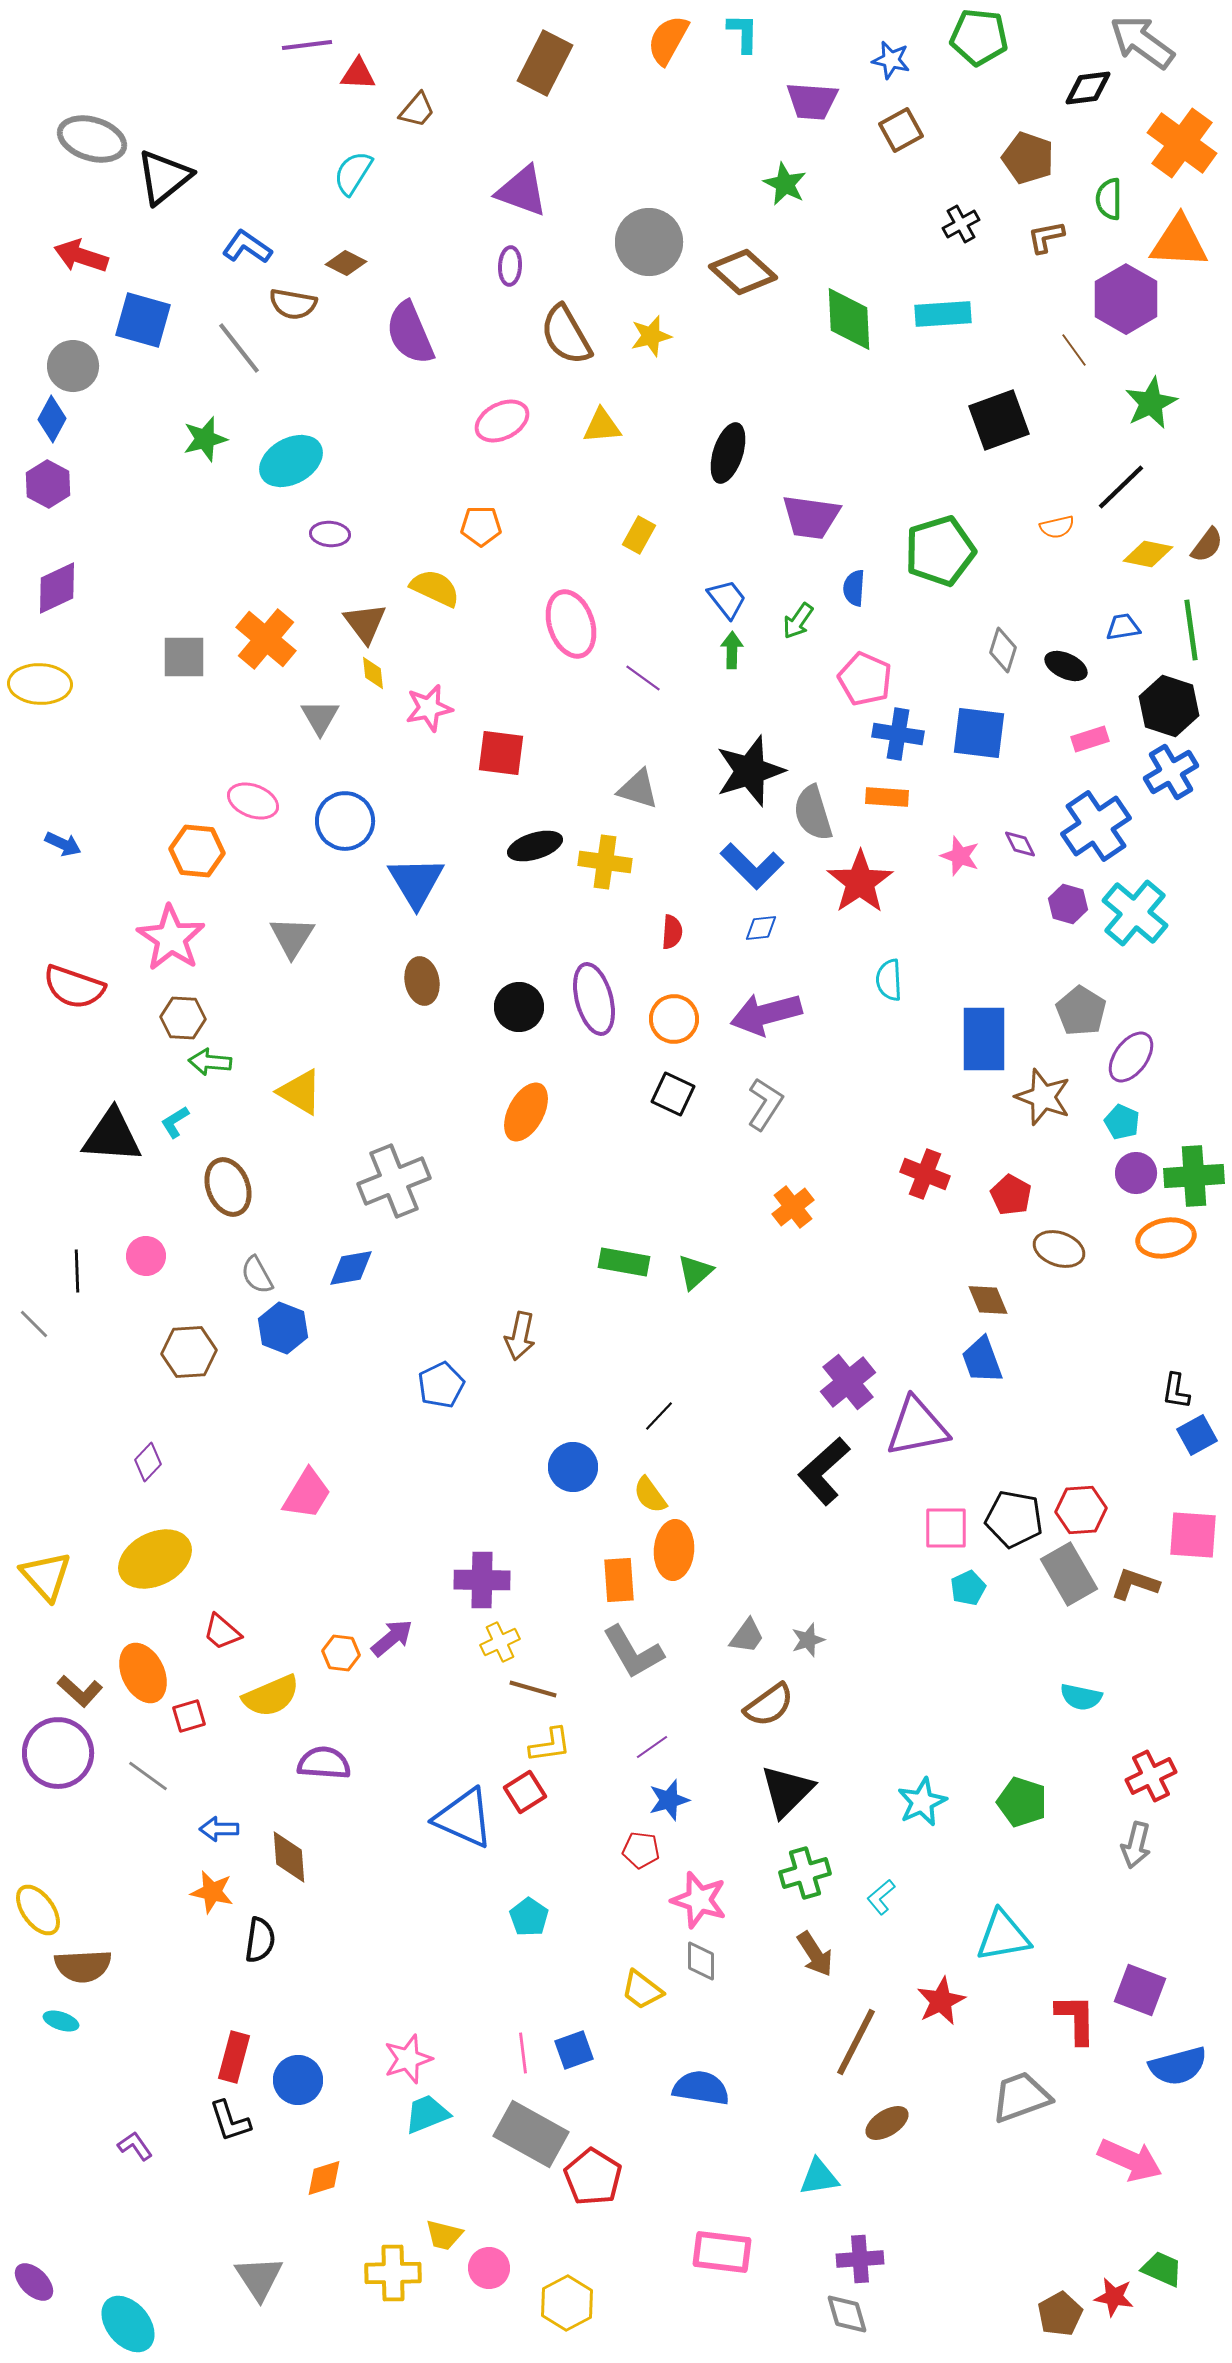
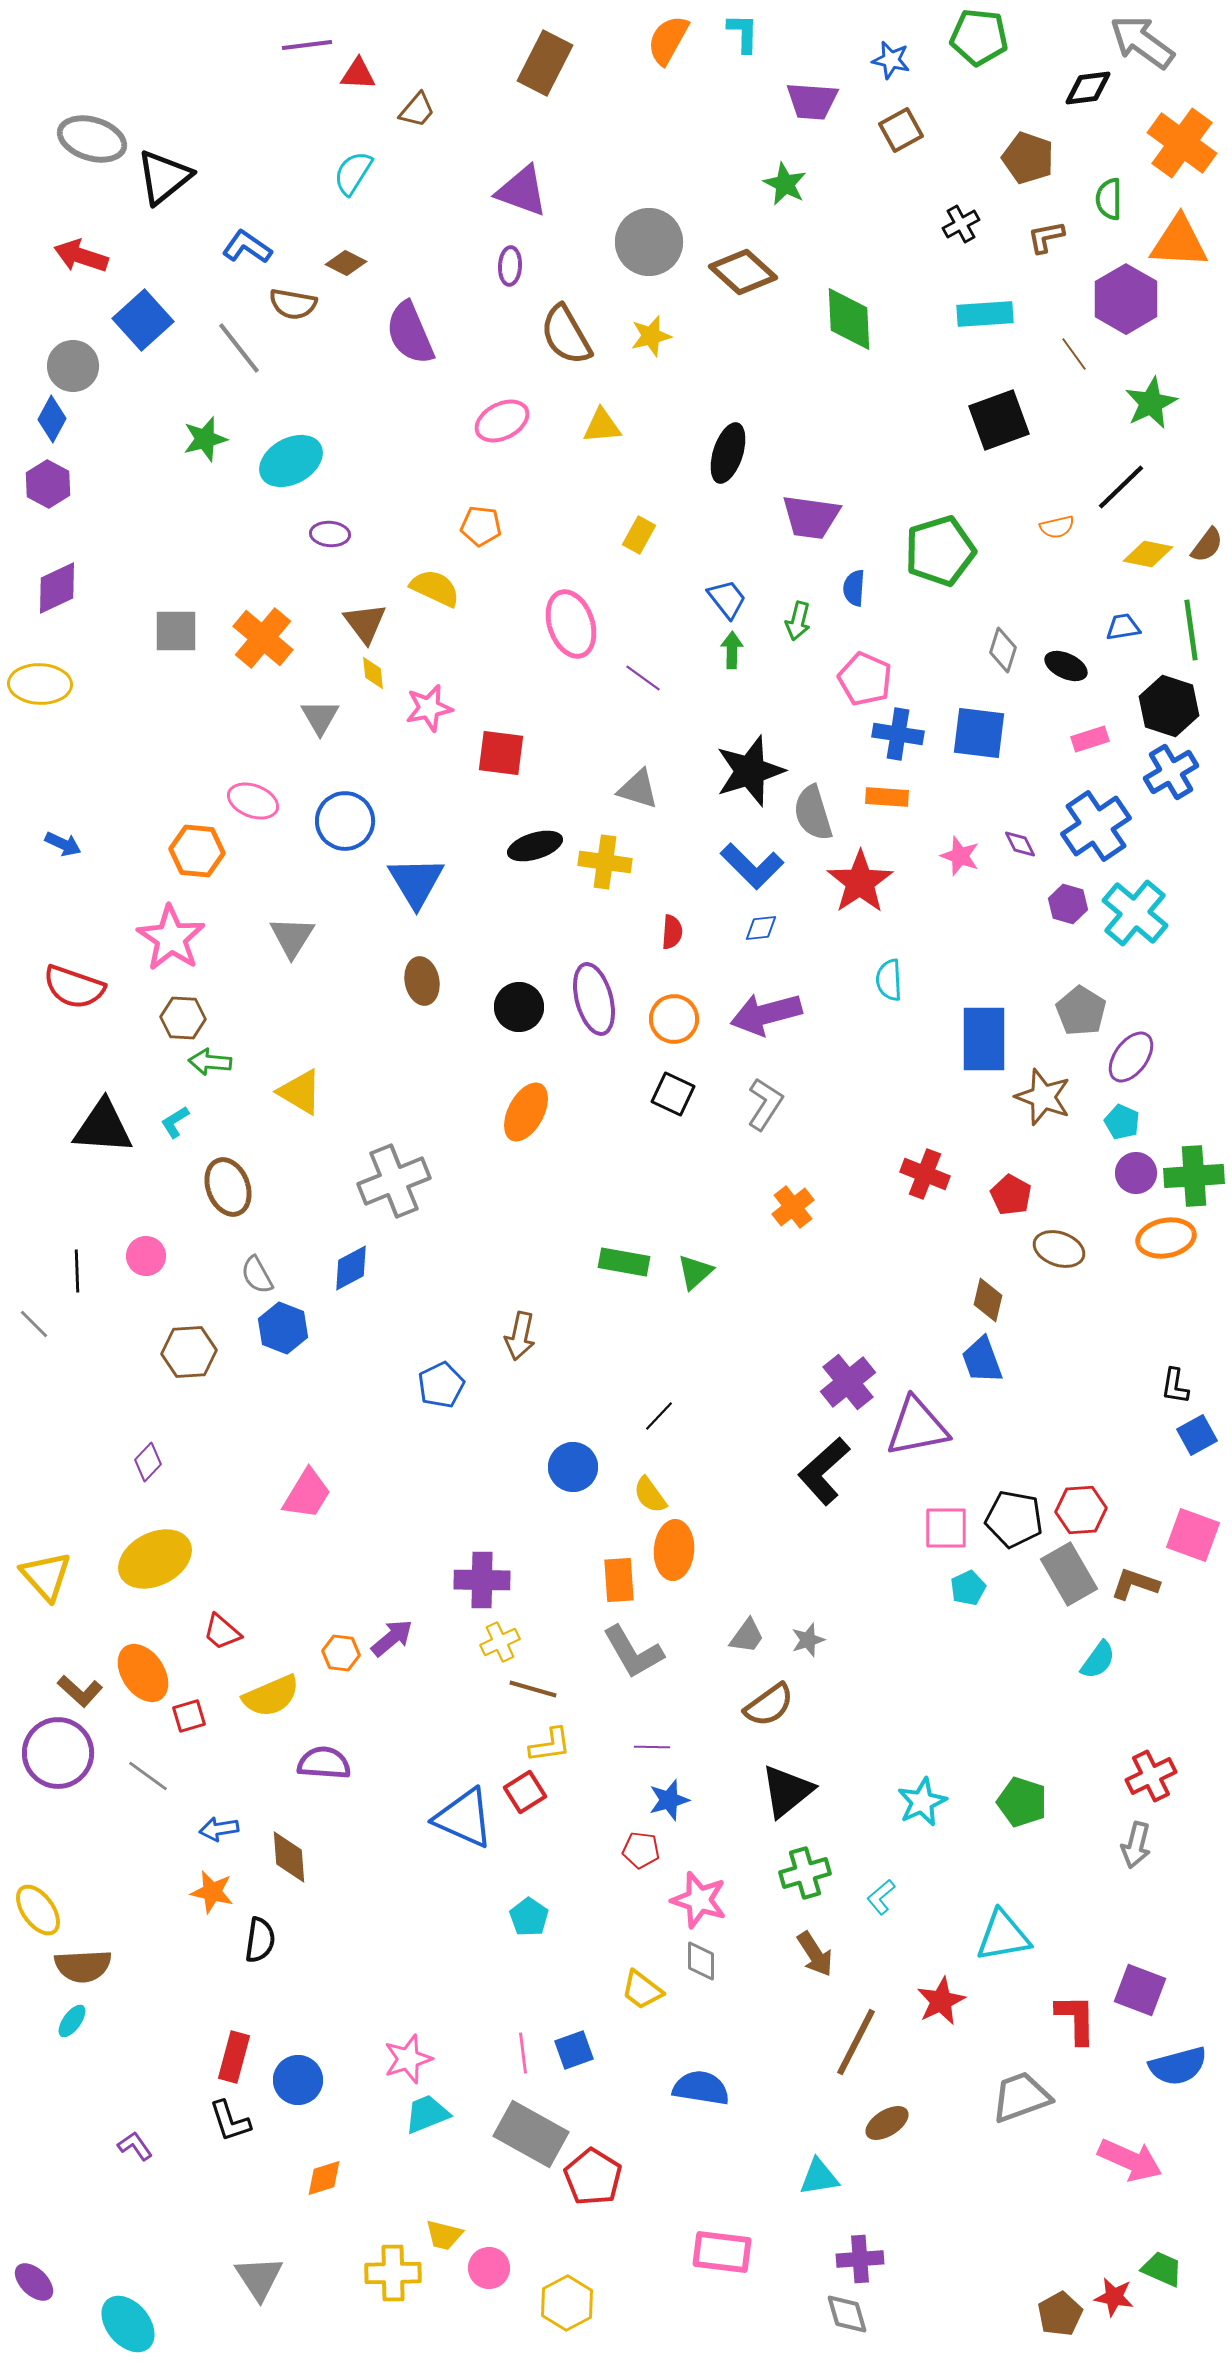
cyan rectangle at (943, 314): moved 42 px right
blue square at (143, 320): rotated 32 degrees clockwise
brown line at (1074, 350): moved 4 px down
orange pentagon at (481, 526): rotated 6 degrees clockwise
green arrow at (798, 621): rotated 21 degrees counterclockwise
orange cross at (266, 639): moved 3 px left, 1 px up
gray square at (184, 657): moved 8 px left, 26 px up
black triangle at (112, 1136): moved 9 px left, 9 px up
blue diamond at (351, 1268): rotated 18 degrees counterclockwise
brown diamond at (988, 1300): rotated 36 degrees clockwise
black L-shape at (1176, 1391): moved 1 px left, 5 px up
pink square at (1193, 1535): rotated 16 degrees clockwise
orange ellipse at (143, 1673): rotated 8 degrees counterclockwise
cyan semicircle at (1081, 1697): moved 17 px right, 37 px up; rotated 66 degrees counterclockwise
purple line at (652, 1747): rotated 36 degrees clockwise
black triangle at (787, 1791): rotated 6 degrees clockwise
blue arrow at (219, 1829): rotated 9 degrees counterclockwise
cyan ellipse at (61, 2021): moved 11 px right; rotated 72 degrees counterclockwise
